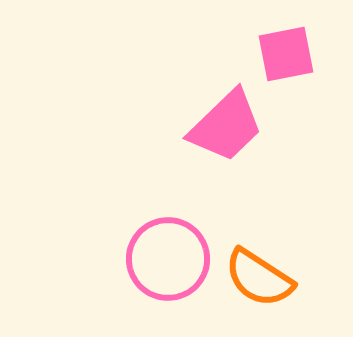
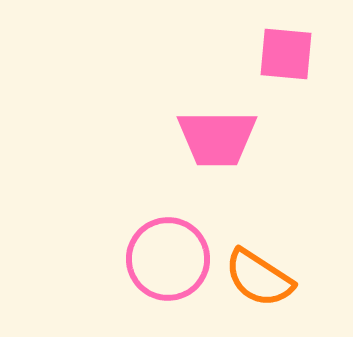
pink square: rotated 16 degrees clockwise
pink trapezoid: moved 9 px left, 12 px down; rotated 44 degrees clockwise
